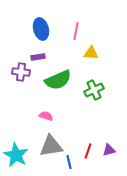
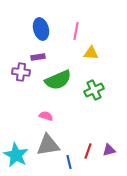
gray triangle: moved 3 px left, 1 px up
